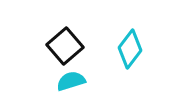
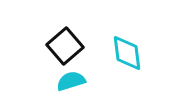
cyan diamond: moved 3 px left, 4 px down; rotated 45 degrees counterclockwise
